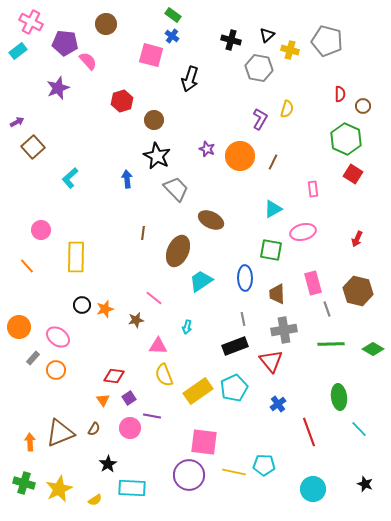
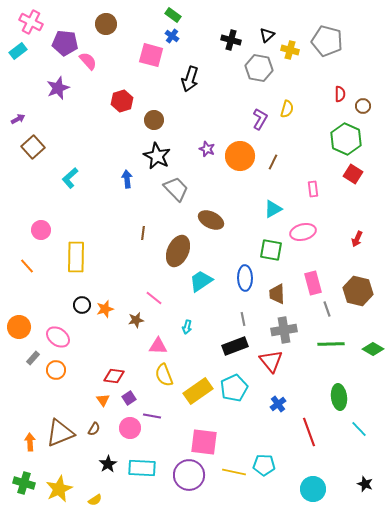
purple arrow at (17, 122): moved 1 px right, 3 px up
cyan rectangle at (132, 488): moved 10 px right, 20 px up
